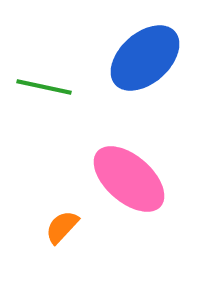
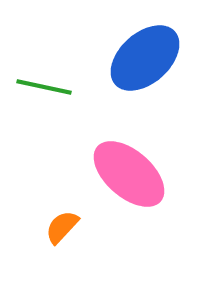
pink ellipse: moved 5 px up
